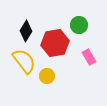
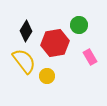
pink rectangle: moved 1 px right
